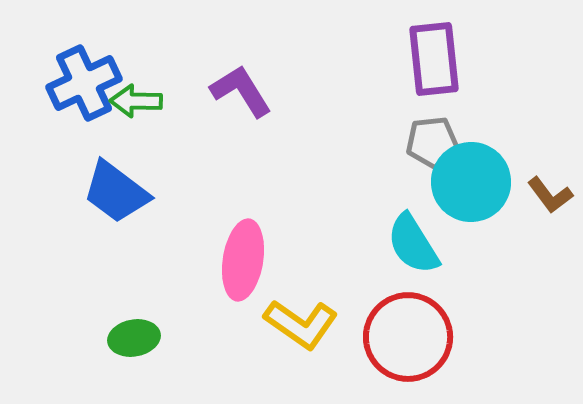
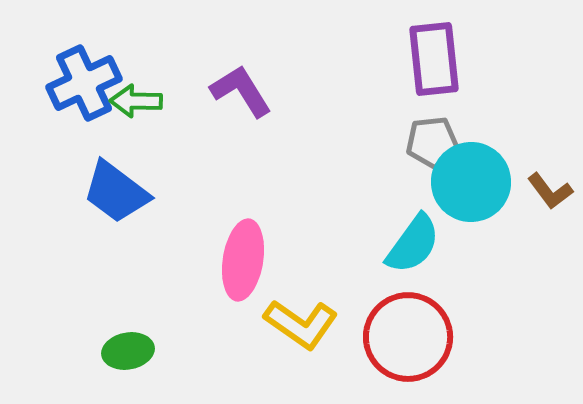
brown L-shape: moved 4 px up
cyan semicircle: rotated 112 degrees counterclockwise
green ellipse: moved 6 px left, 13 px down
